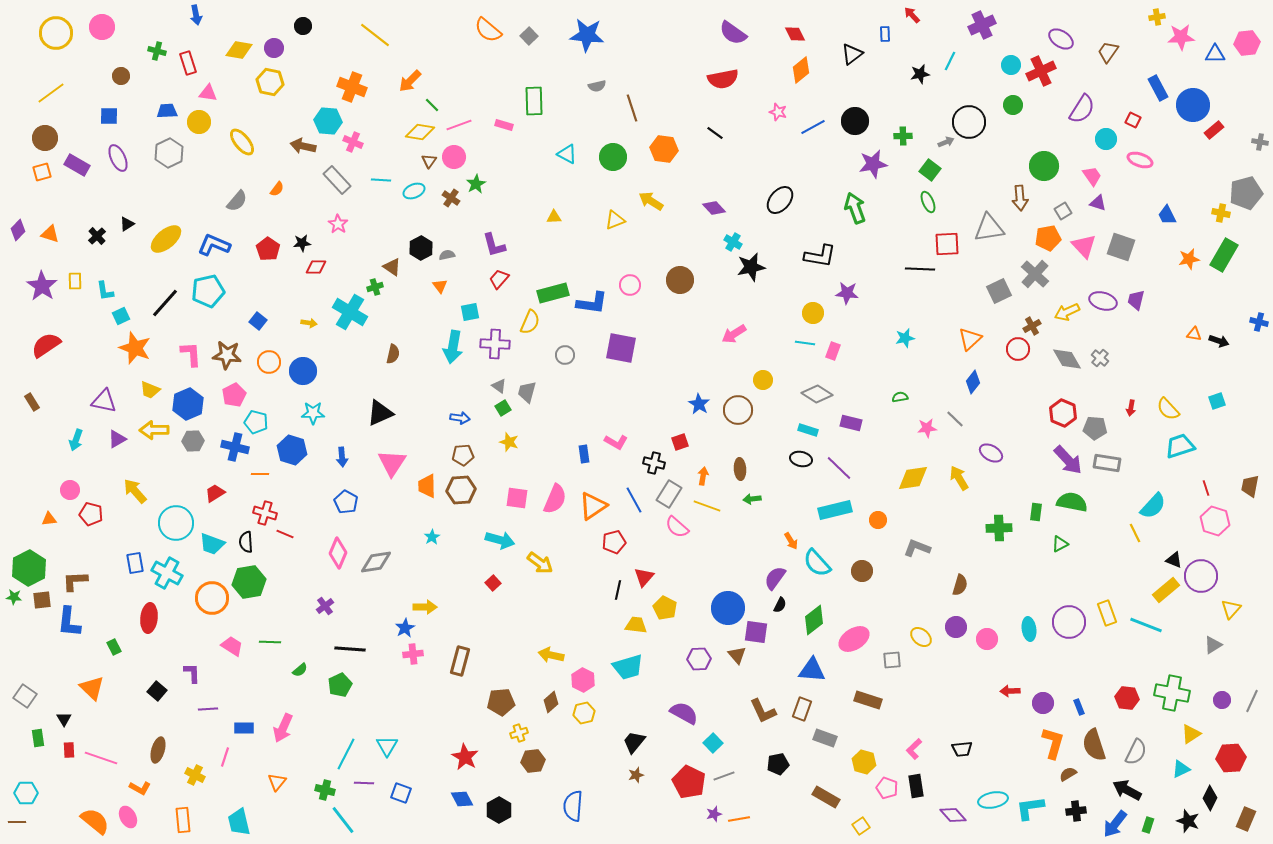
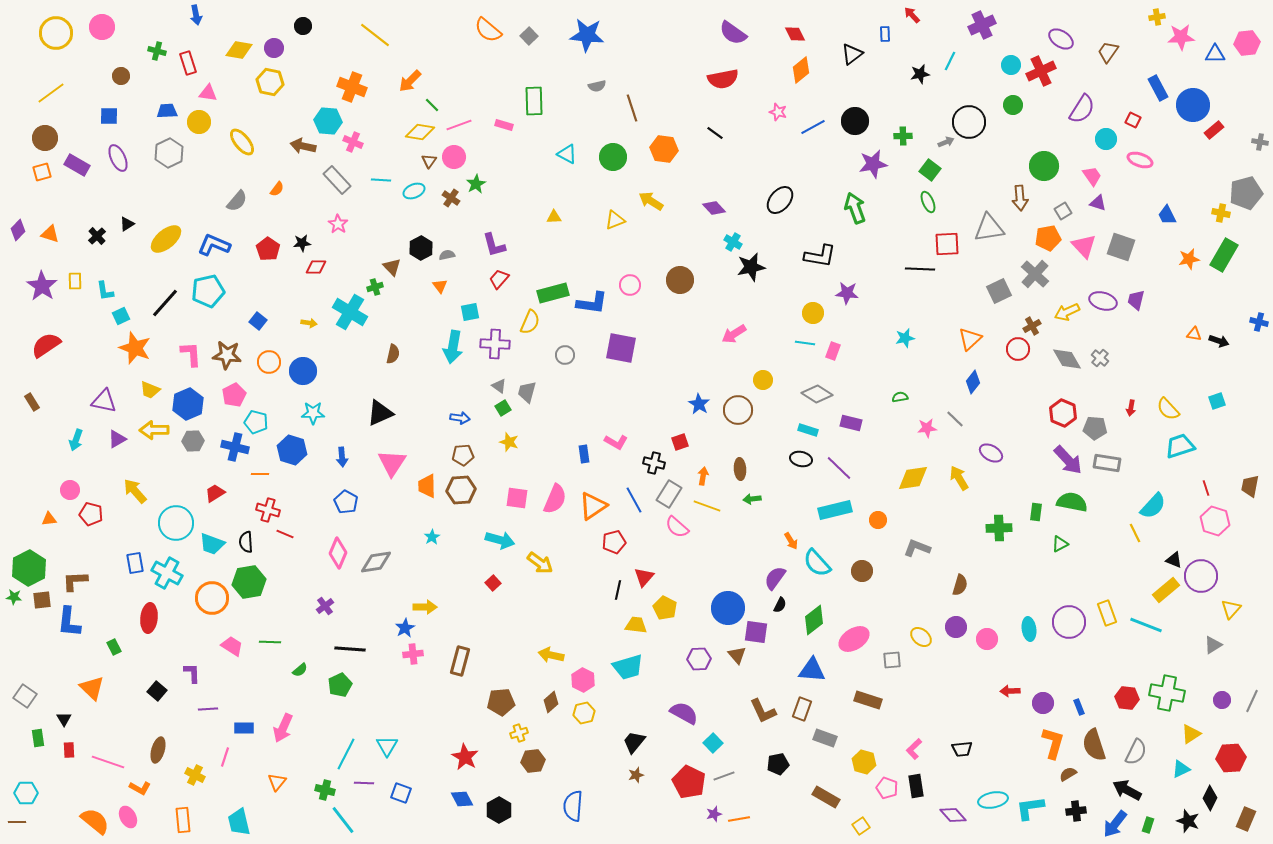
brown triangle at (392, 267): rotated 12 degrees clockwise
red cross at (265, 513): moved 3 px right, 3 px up
green cross at (1172, 693): moved 5 px left
pink line at (101, 758): moved 7 px right, 4 px down
